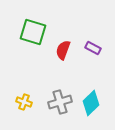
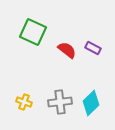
green square: rotated 8 degrees clockwise
red semicircle: moved 4 px right; rotated 108 degrees clockwise
gray cross: rotated 10 degrees clockwise
